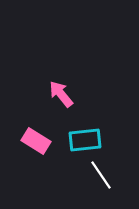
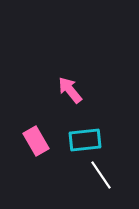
pink arrow: moved 9 px right, 4 px up
pink rectangle: rotated 28 degrees clockwise
